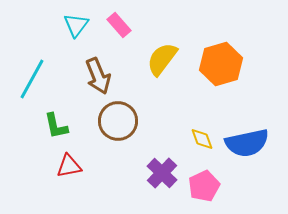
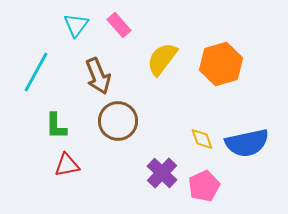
cyan line: moved 4 px right, 7 px up
green L-shape: rotated 12 degrees clockwise
red triangle: moved 2 px left, 1 px up
